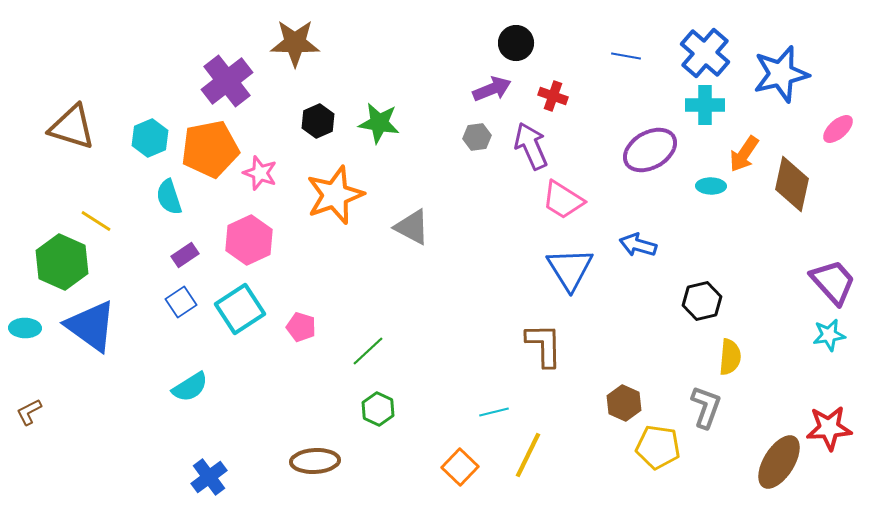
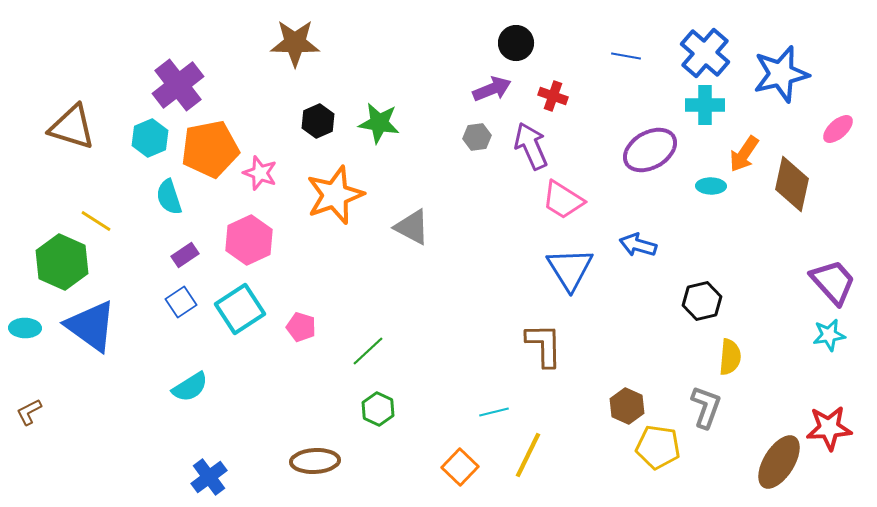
purple cross at (227, 81): moved 49 px left, 4 px down
brown hexagon at (624, 403): moved 3 px right, 3 px down
